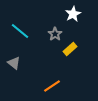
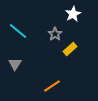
cyan line: moved 2 px left
gray triangle: moved 1 px right, 1 px down; rotated 24 degrees clockwise
